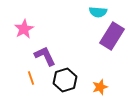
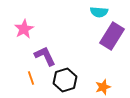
cyan semicircle: moved 1 px right
orange star: moved 3 px right
